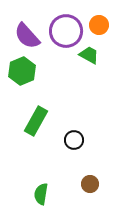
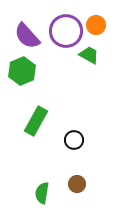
orange circle: moved 3 px left
brown circle: moved 13 px left
green semicircle: moved 1 px right, 1 px up
